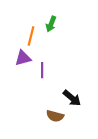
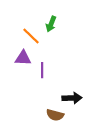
orange line: rotated 60 degrees counterclockwise
purple triangle: rotated 18 degrees clockwise
black arrow: rotated 42 degrees counterclockwise
brown semicircle: moved 1 px up
